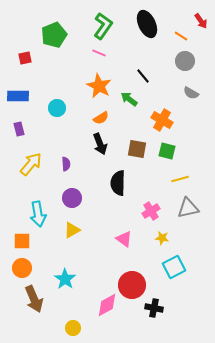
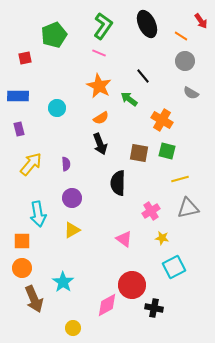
brown square: moved 2 px right, 4 px down
cyan star: moved 2 px left, 3 px down
